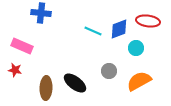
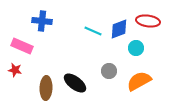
blue cross: moved 1 px right, 8 px down
